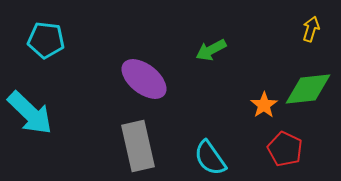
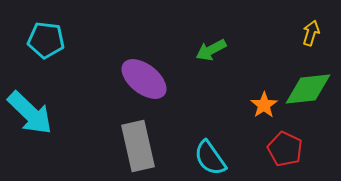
yellow arrow: moved 4 px down
